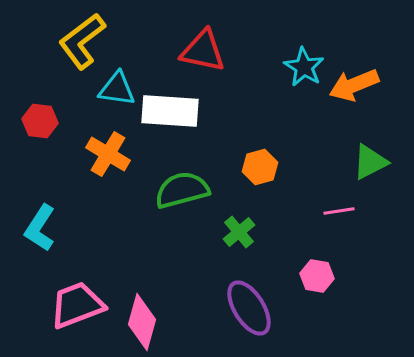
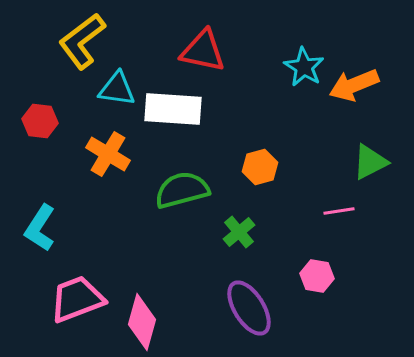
white rectangle: moved 3 px right, 2 px up
pink trapezoid: moved 6 px up
